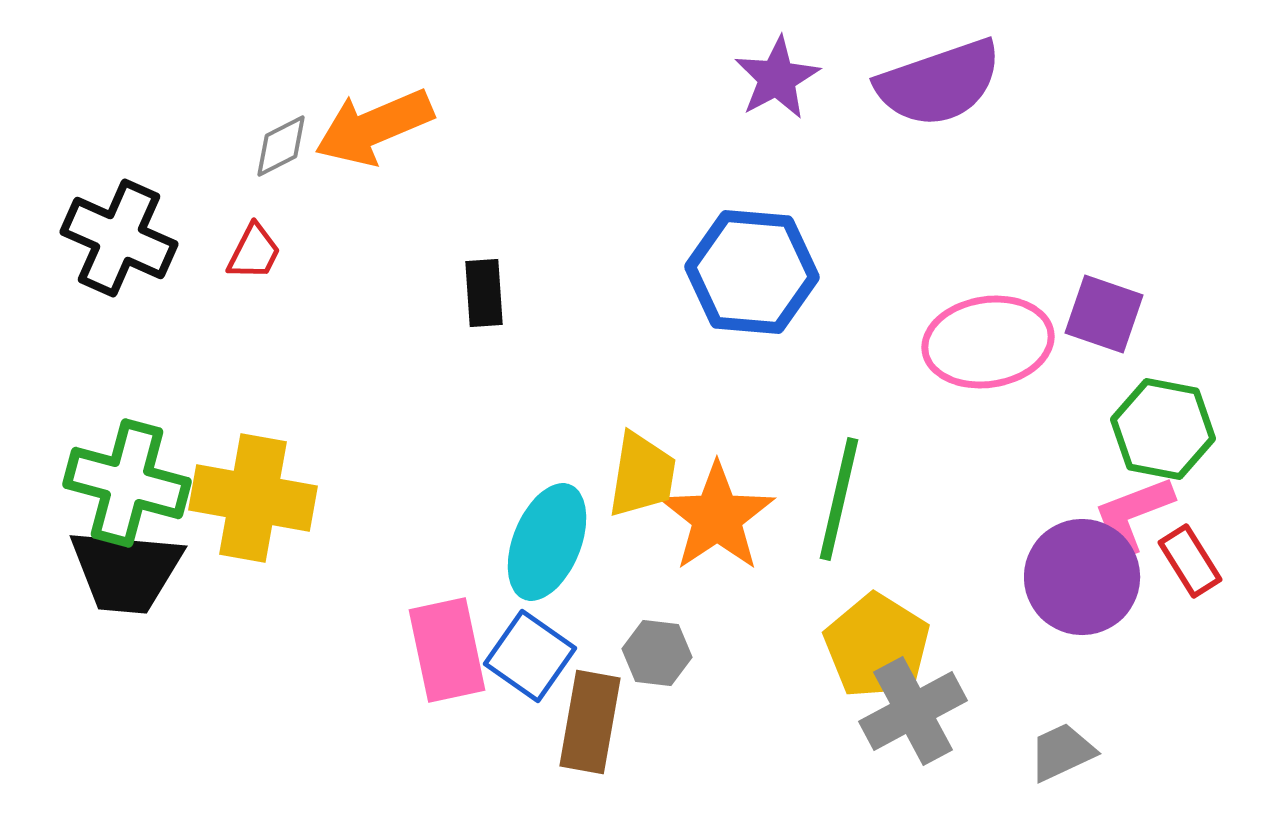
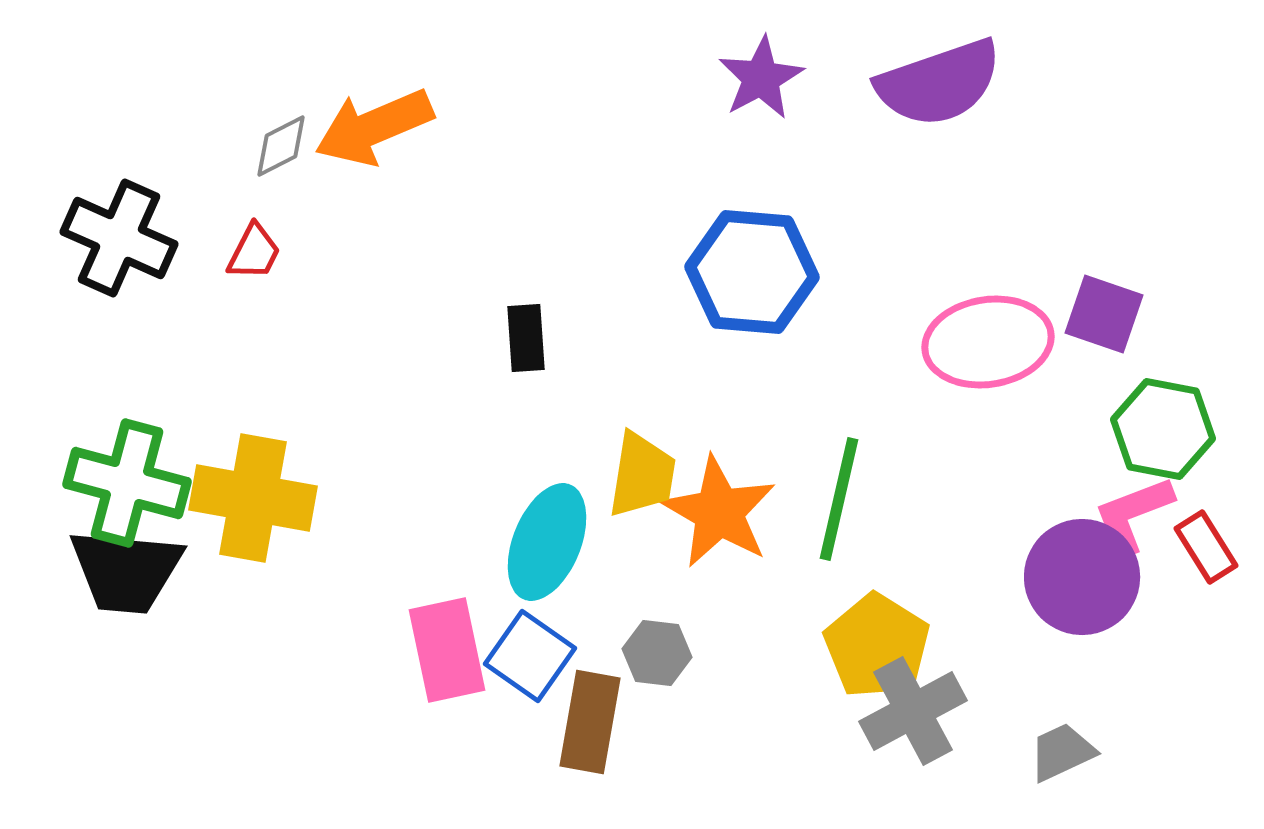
purple star: moved 16 px left
black rectangle: moved 42 px right, 45 px down
orange star: moved 2 px right, 5 px up; rotated 8 degrees counterclockwise
red rectangle: moved 16 px right, 14 px up
